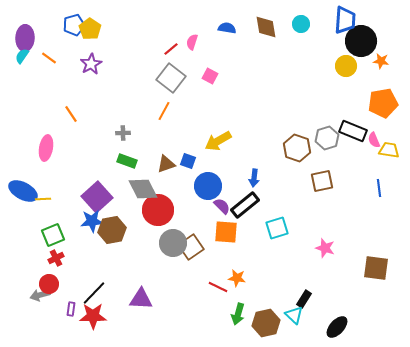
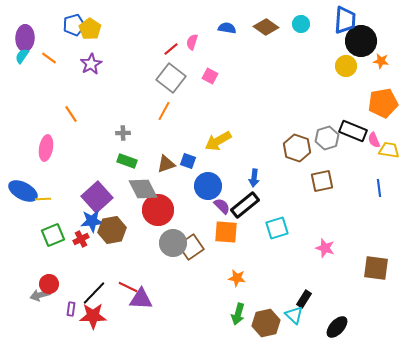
brown diamond at (266, 27): rotated 45 degrees counterclockwise
red cross at (56, 258): moved 25 px right, 19 px up
red line at (218, 287): moved 90 px left
